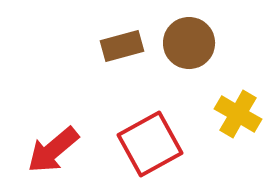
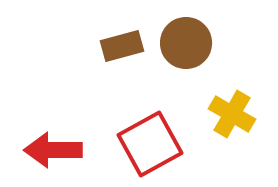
brown circle: moved 3 px left
yellow cross: moved 6 px left
red arrow: rotated 40 degrees clockwise
